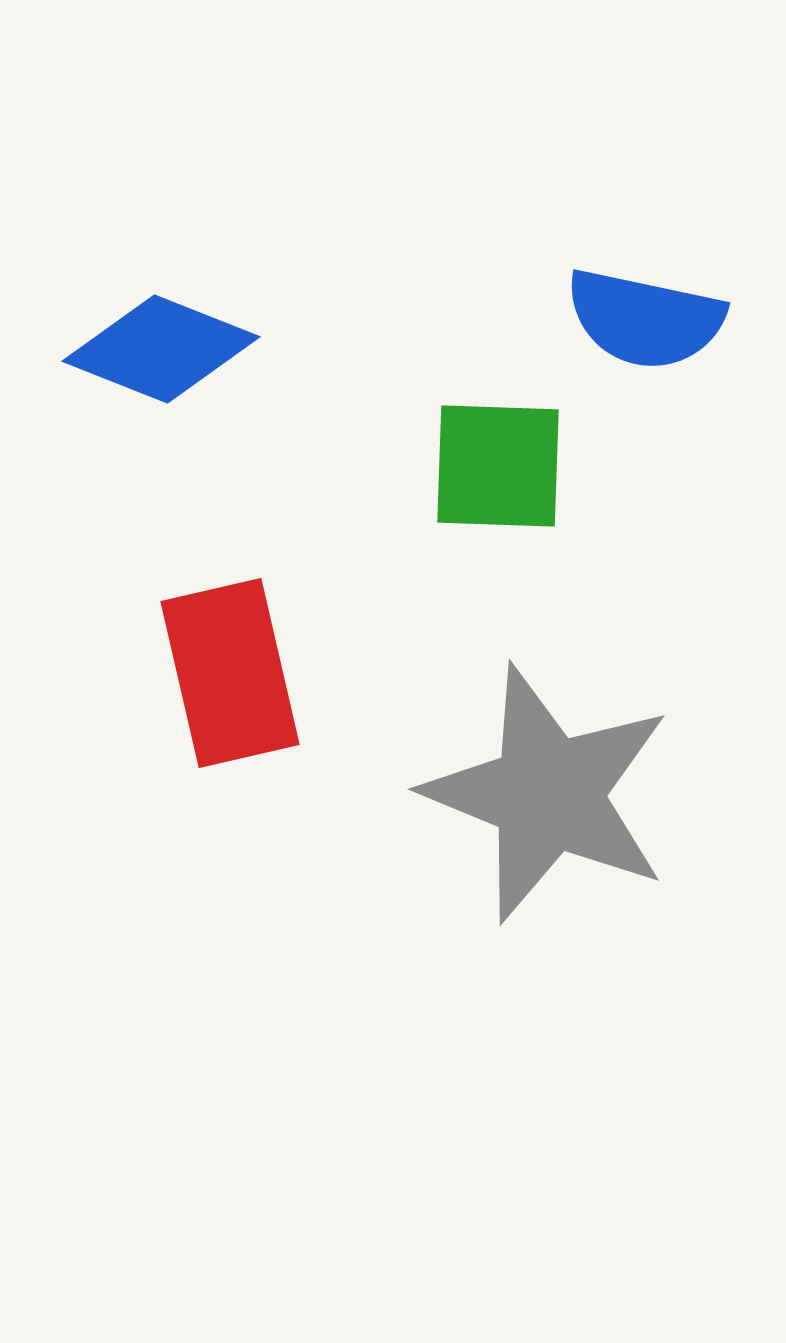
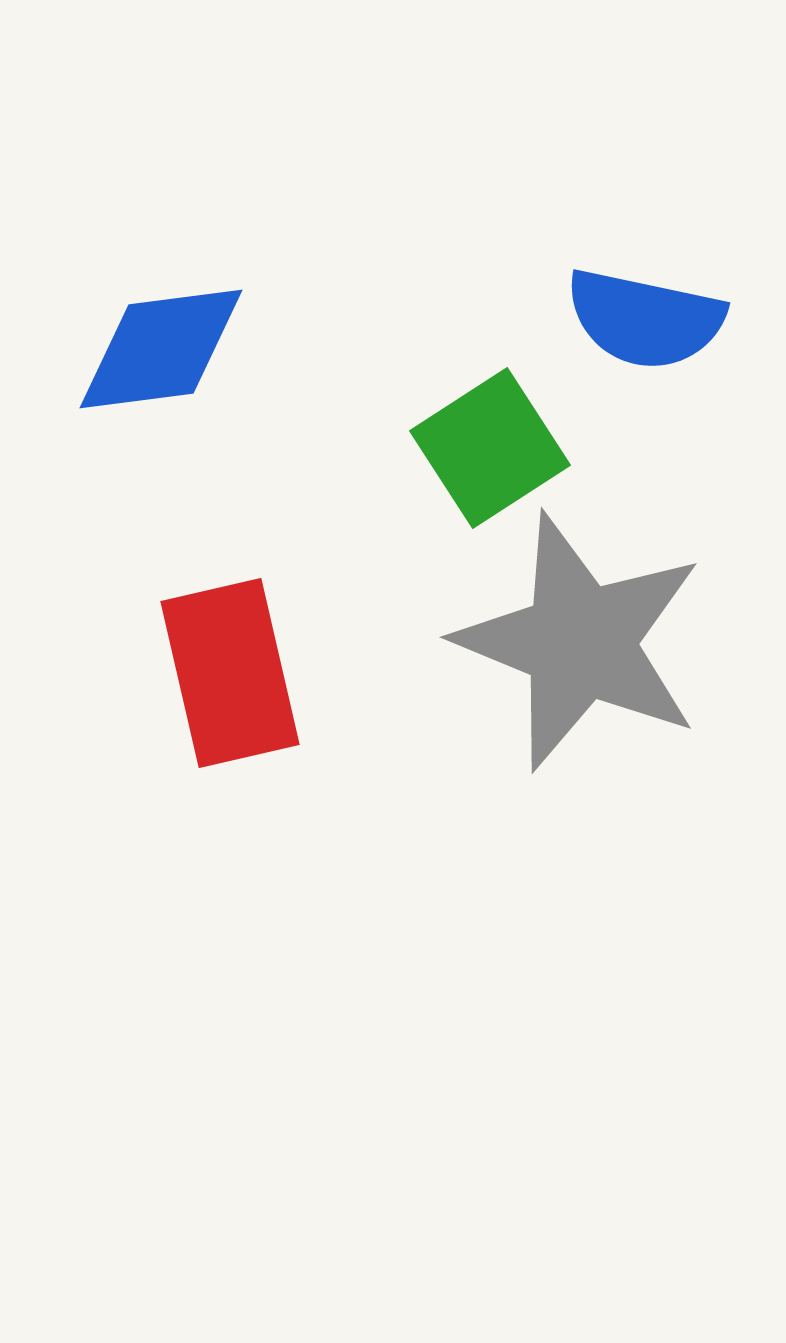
blue diamond: rotated 29 degrees counterclockwise
green square: moved 8 px left, 18 px up; rotated 35 degrees counterclockwise
gray star: moved 32 px right, 152 px up
